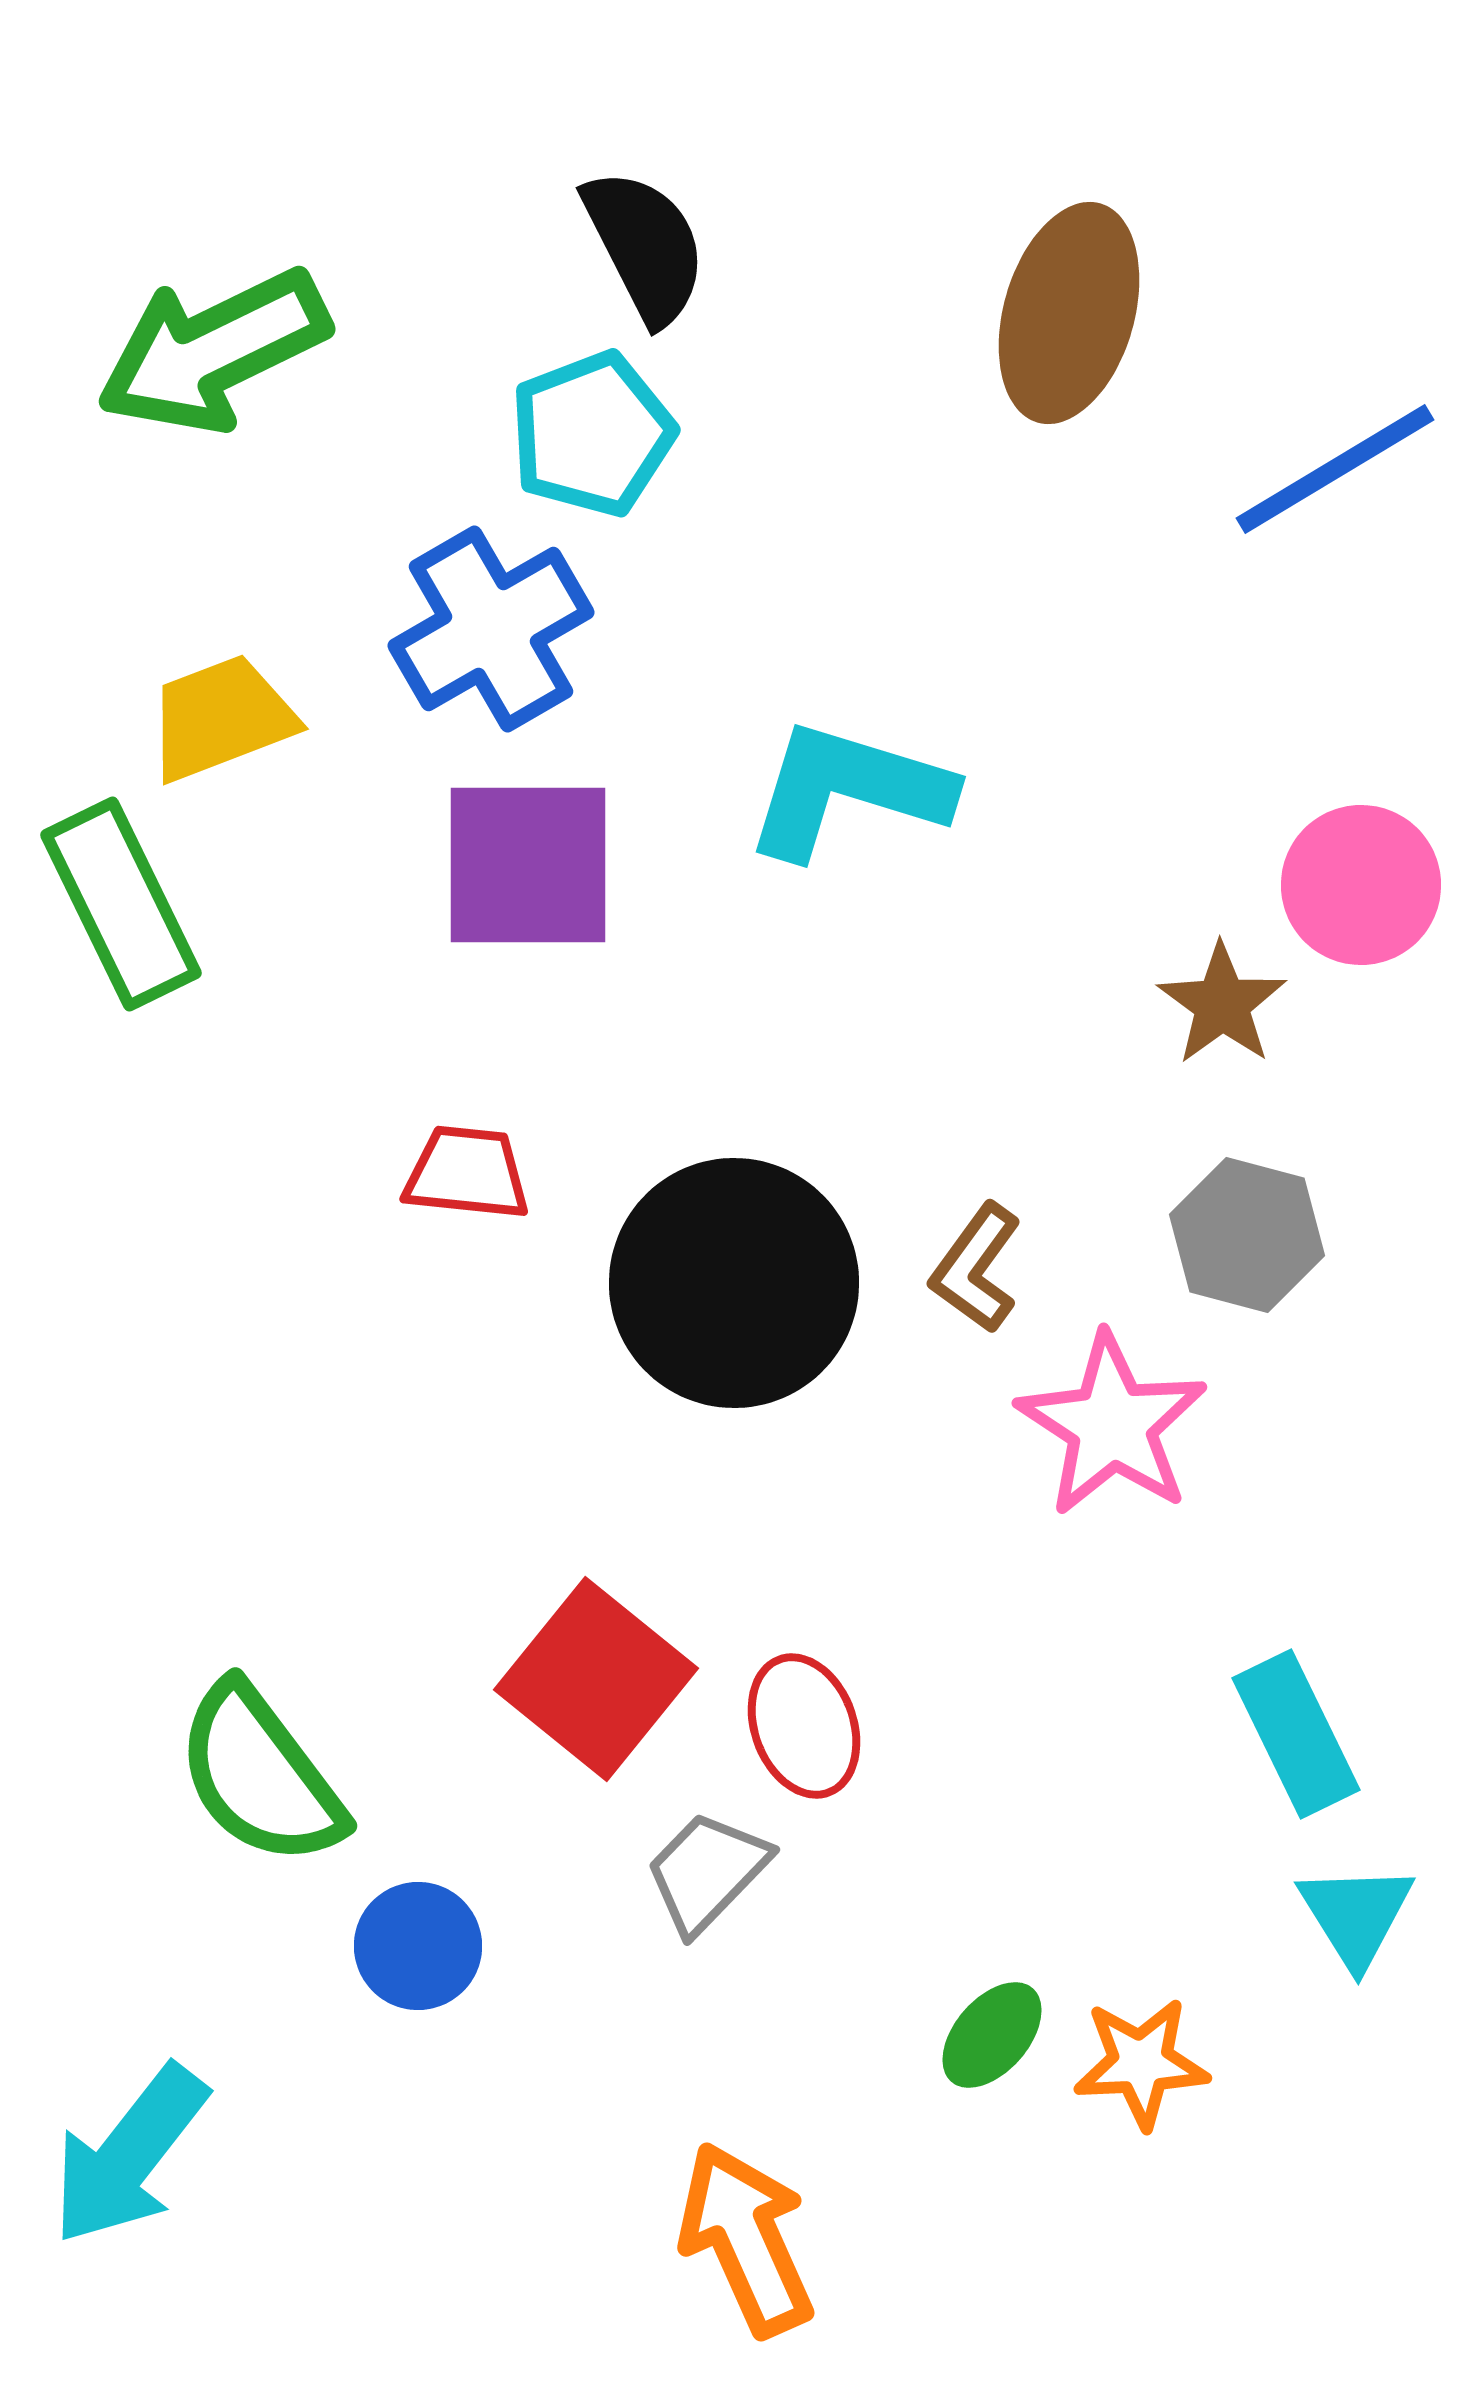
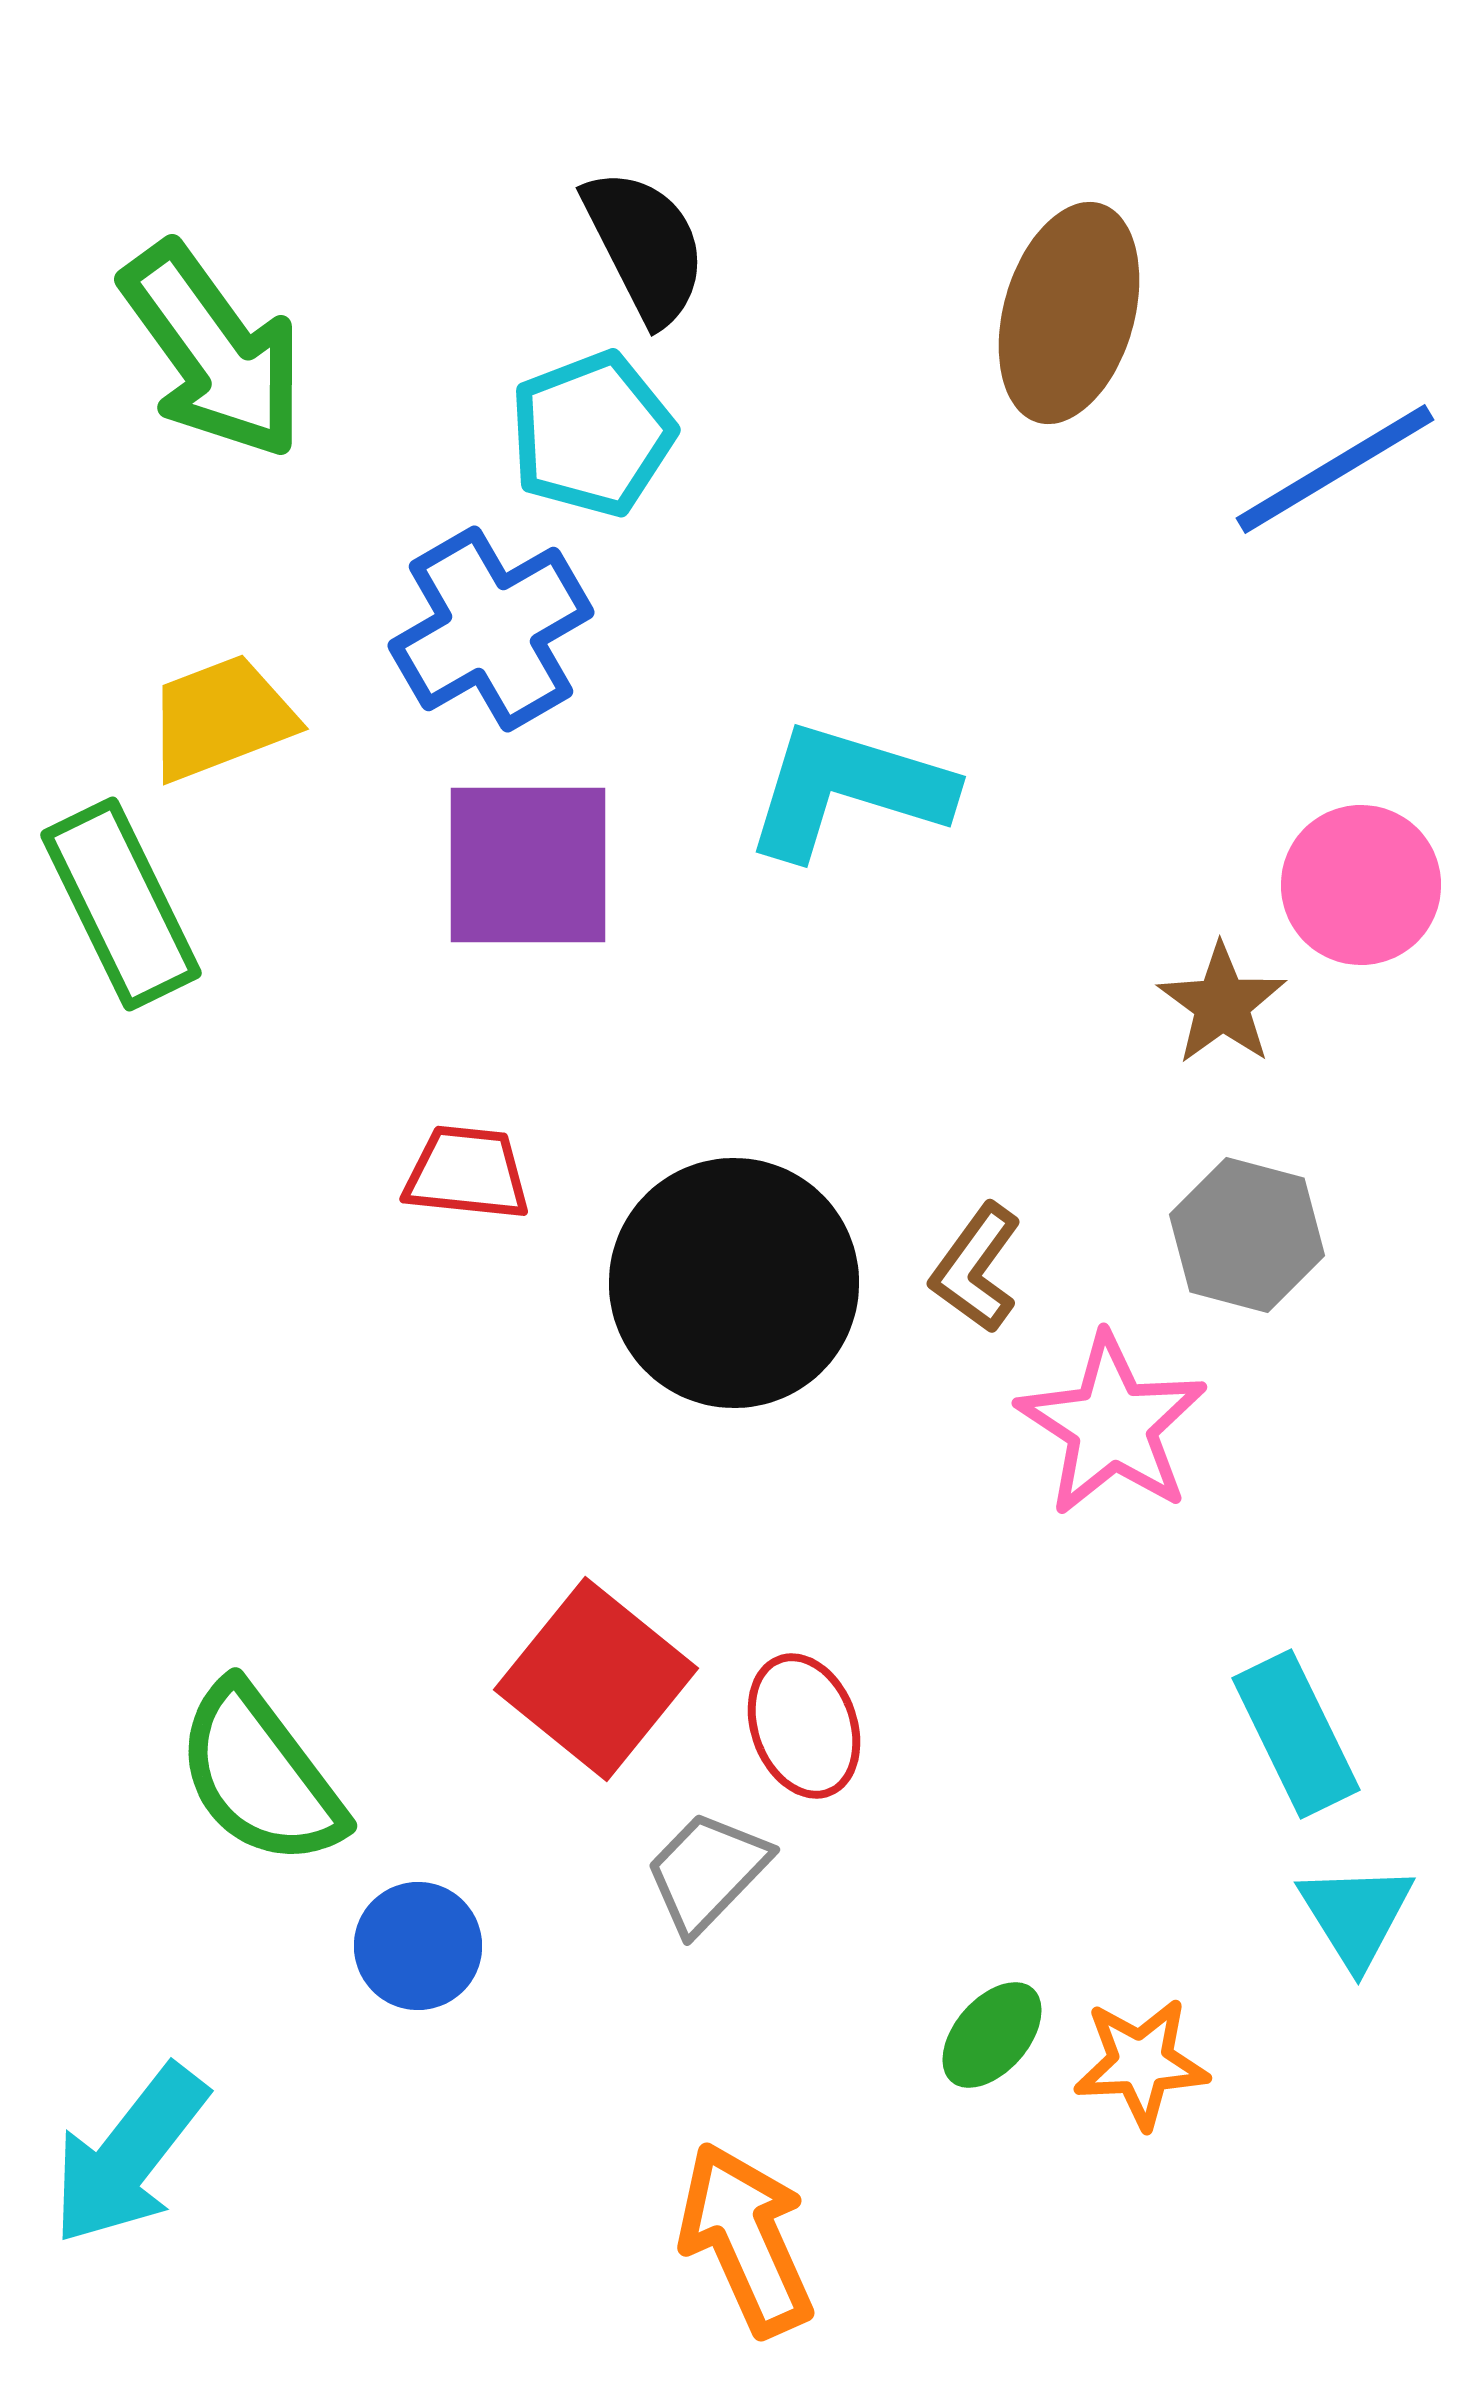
green arrow: rotated 100 degrees counterclockwise
